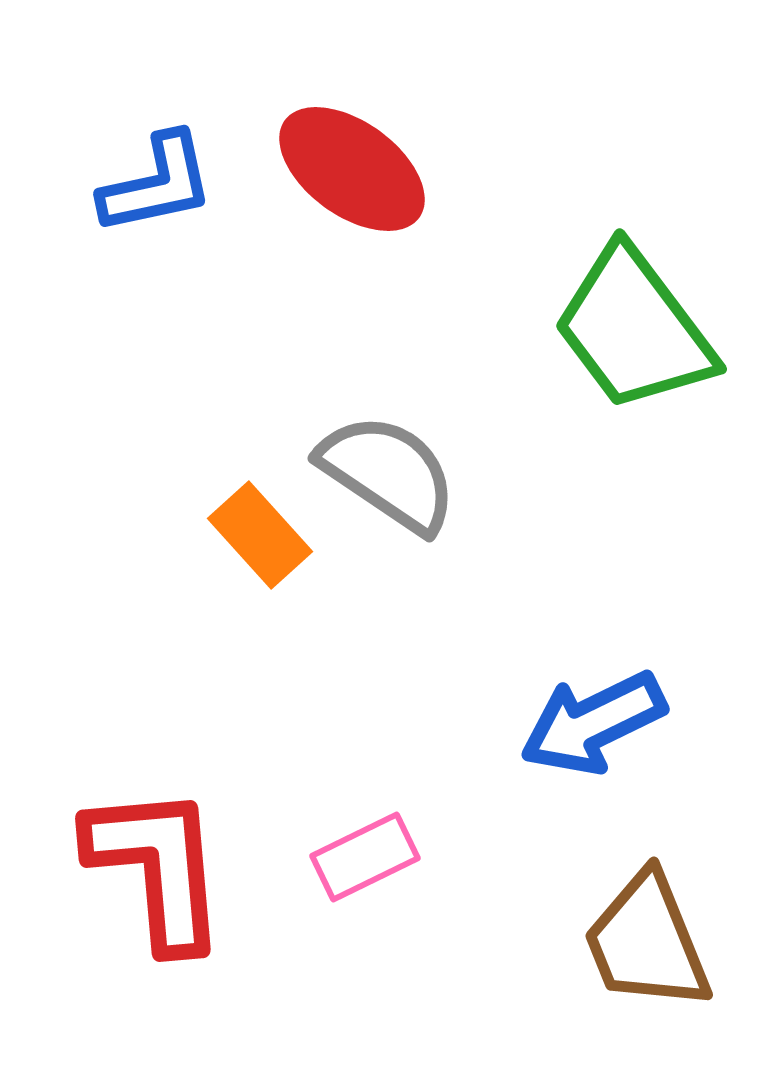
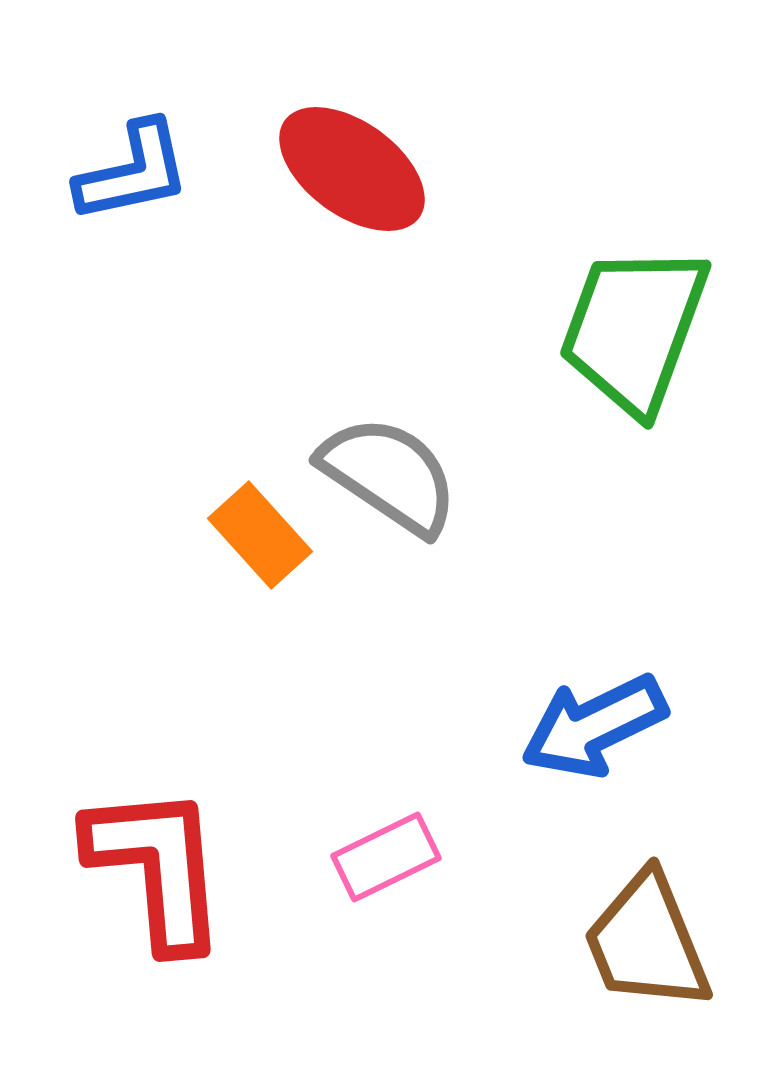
blue L-shape: moved 24 px left, 12 px up
green trapezoid: rotated 57 degrees clockwise
gray semicircle: moved 1 px right, 2 px down
blue arrow: moved 1 px right, 3 px down
pink rectangle: moved 21 px right
